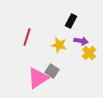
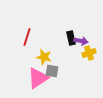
black rectangle: moved 17 px down; rotated 40 degrees counterclockwise
yellow star: moved 15 px left, 12 px down
yellow cross: rotated 24 degrees clockwise
gray square: rotated 24 degrees counterclockwise
